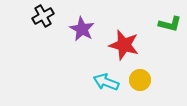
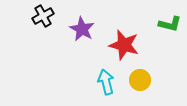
cyan arrow: rotated 55 degrees clockwise
